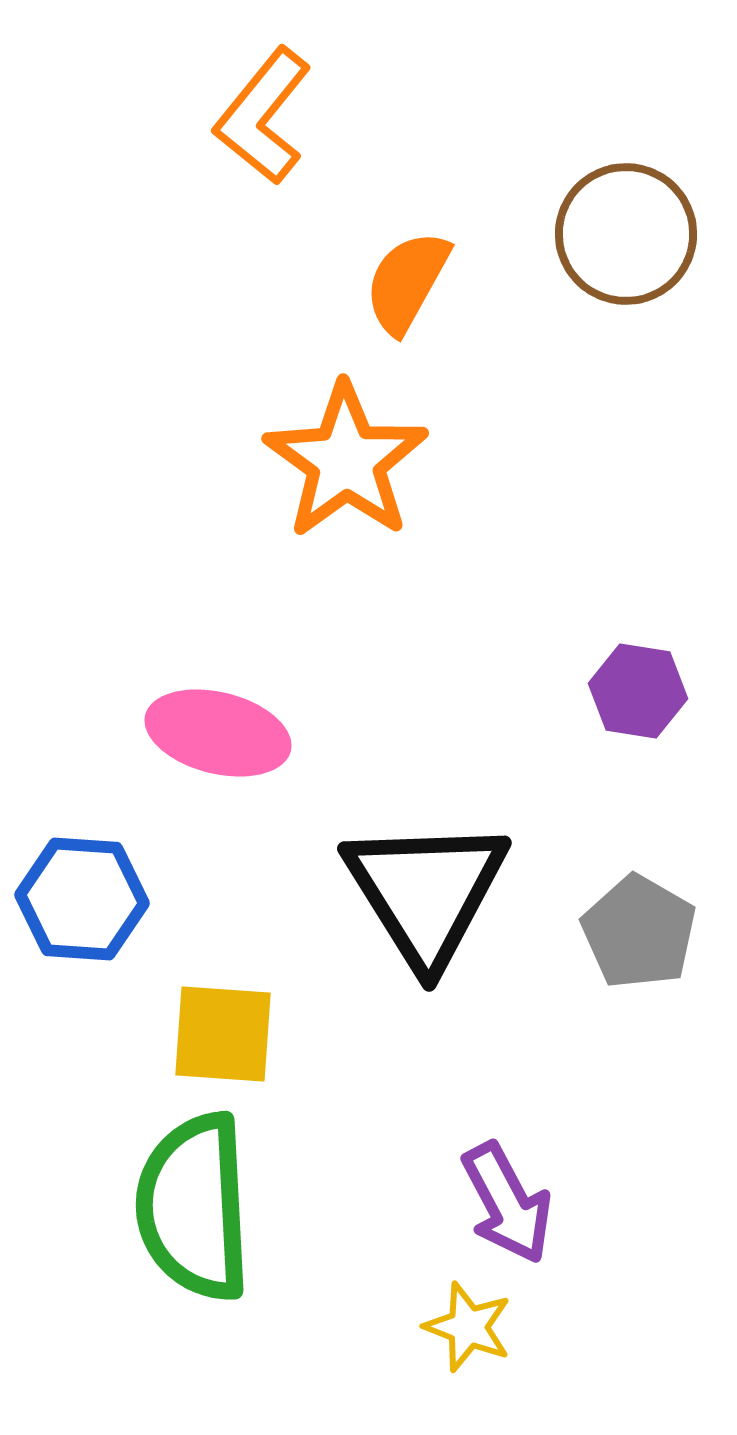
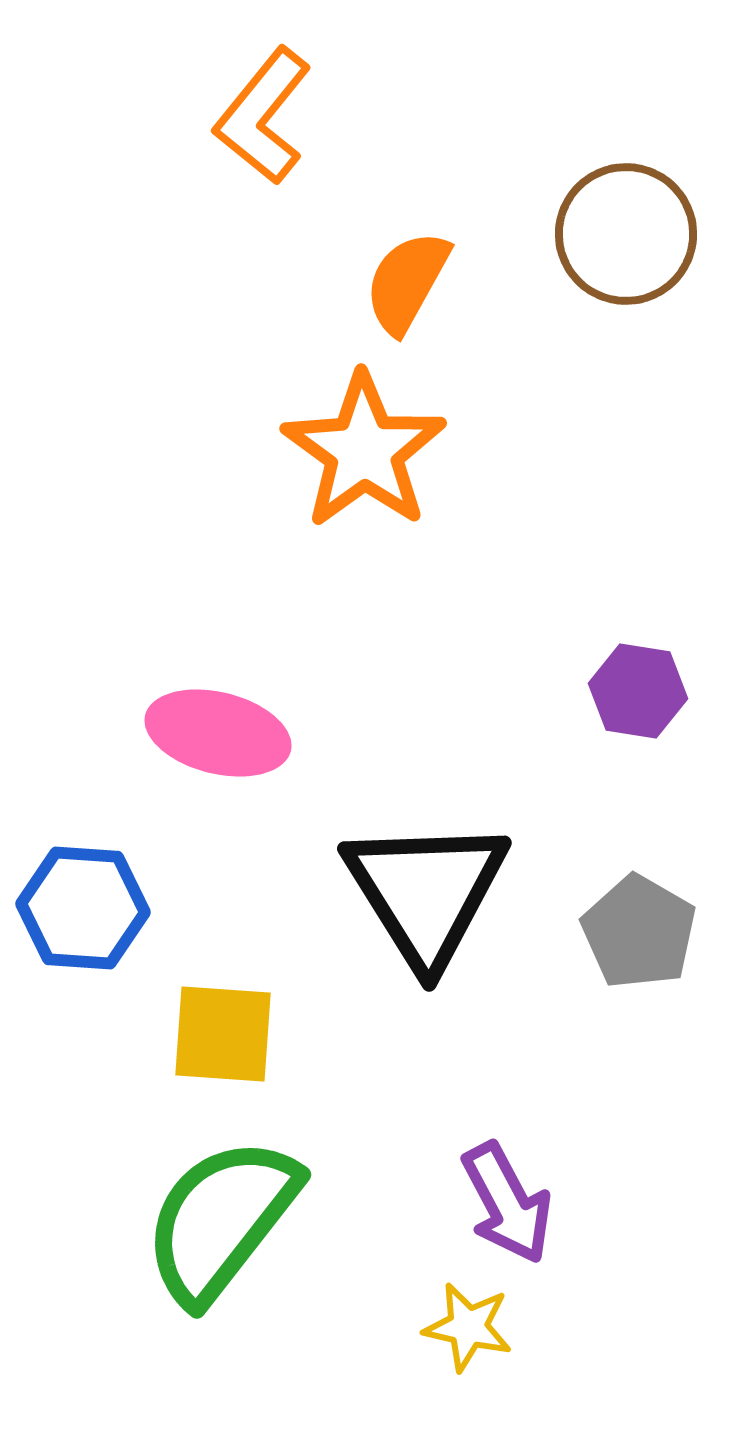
orange star: moved 18 px right, 10 px up
blue hexagon: moved 1 px right, 9 px down
green semicircle: moved 27 px right, 13 px down; rotated 41 degrees clockwise
yellow star: rotated 8 degrees counterclockwise
